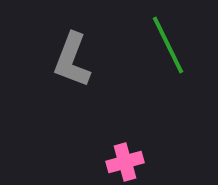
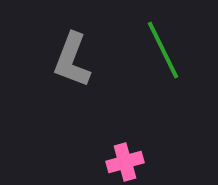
green line: moved 5 px left, 5 px down
